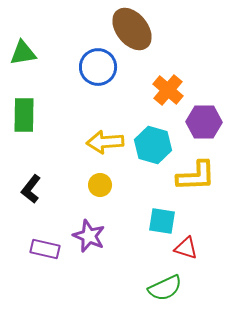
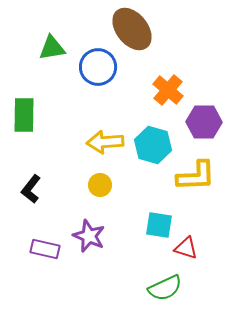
green triangle: moved 29 px right, 5 px up
cyan square: moved 3 px left, 4 px down
